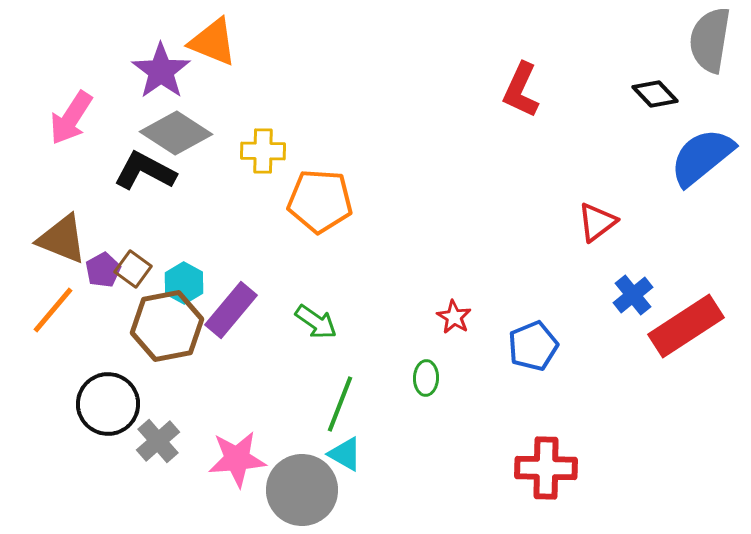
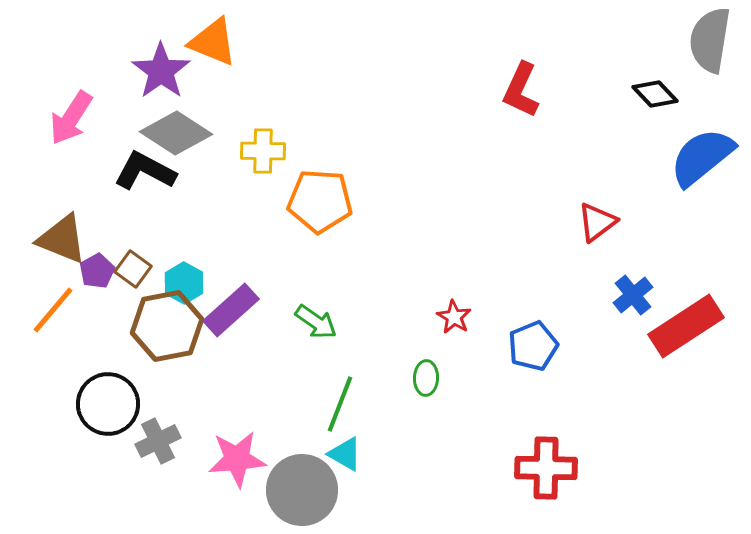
purple pentagon: moved 6 px left, 1 px down
purple rectangle: rotated 8 degrees clockwise
gray cross: rotated 15 degrees clockwise
